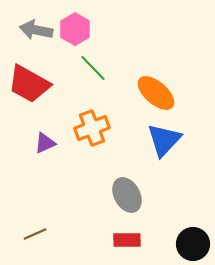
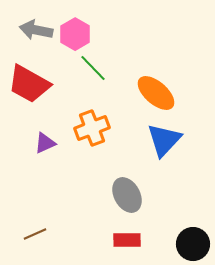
pink hexagon: moved 5 px down
